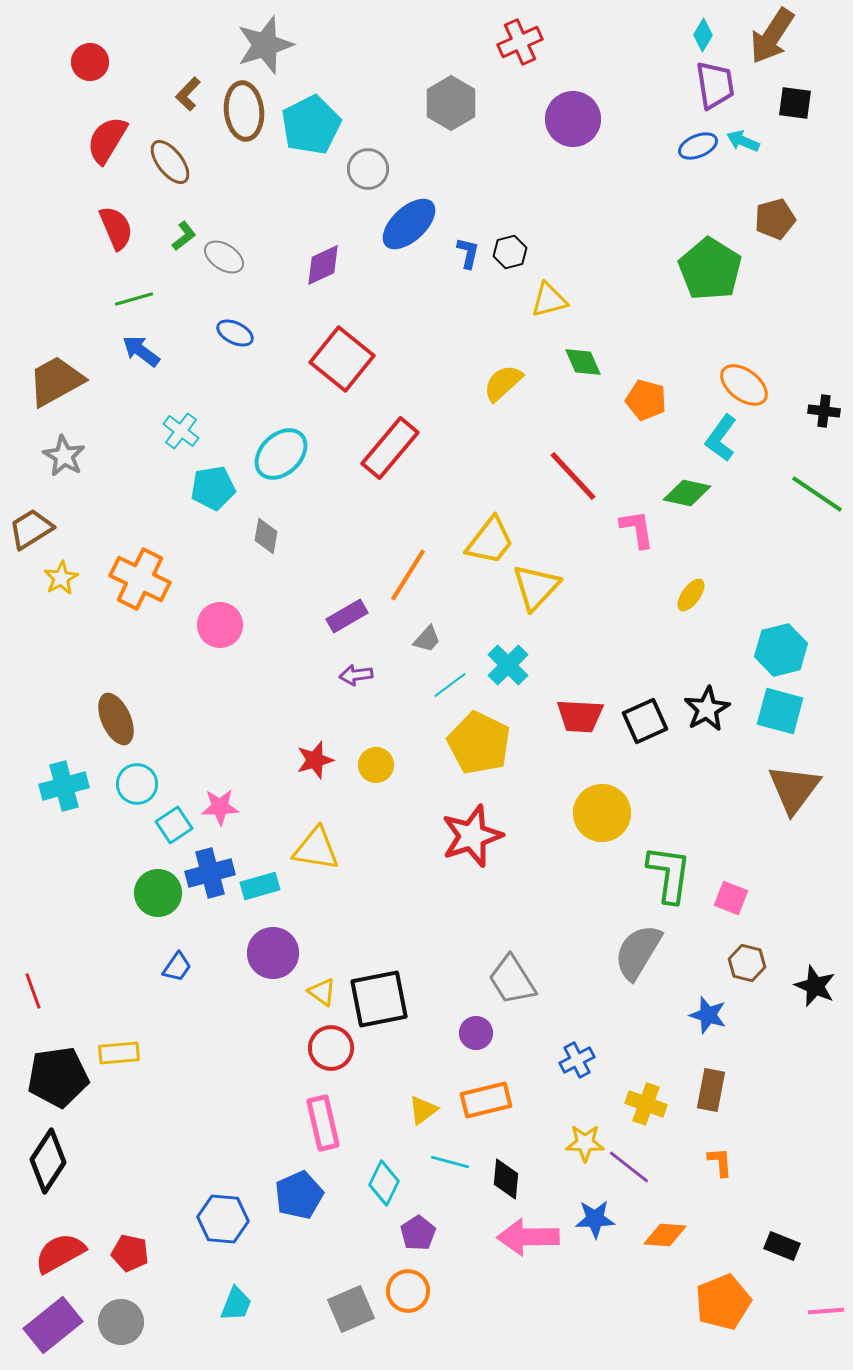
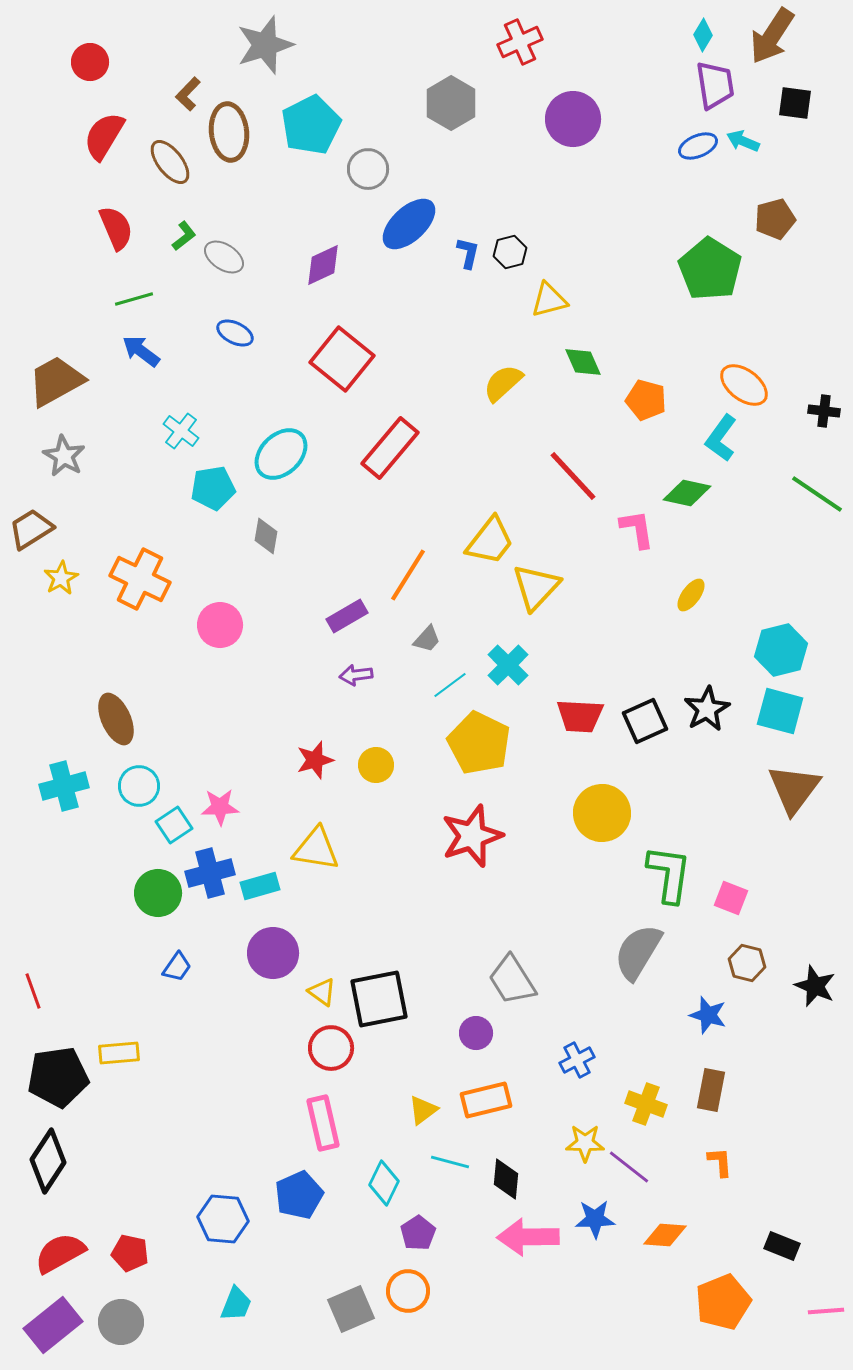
brown ellipse at (244, 111): moved 15 px left, 21 px down
red semicircle at (107, 140): moved 3 px left, 4 px up
cyan circle at (137, 784): moved 2 px right, 2 px down
